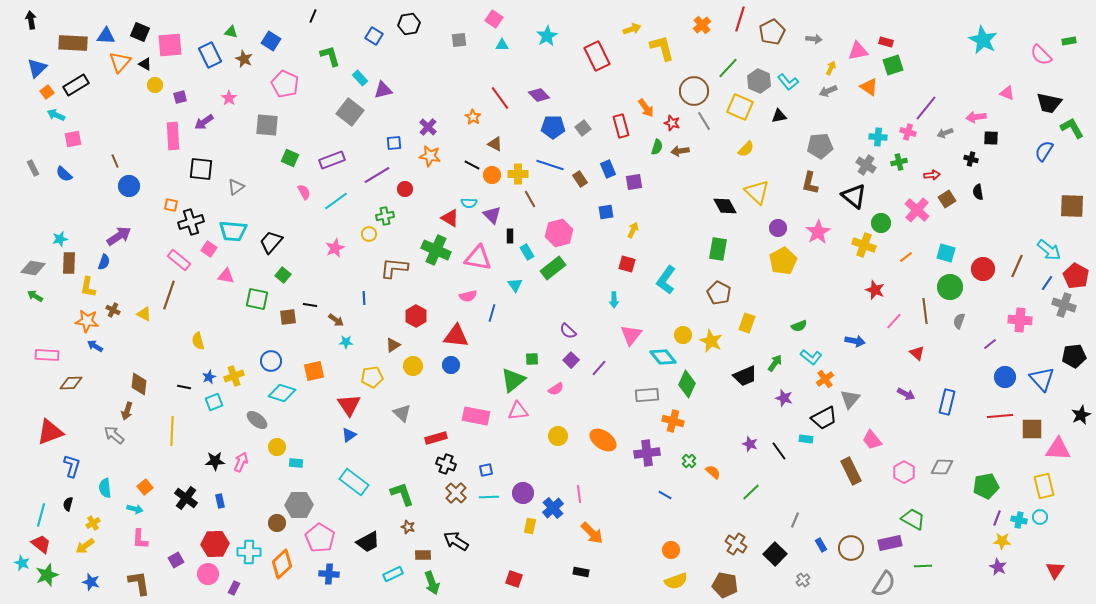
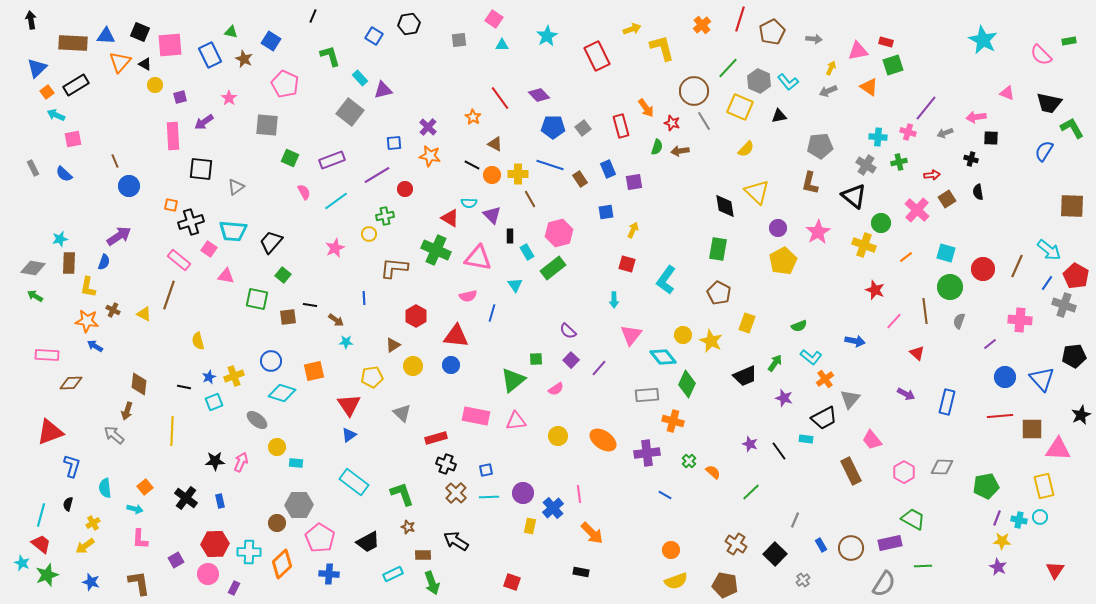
black diamond at (725, 206): rotated 20 degrees clockwise
green square at (532, 359): moved 4 px right
pink triangle at (518, 411): moved 2 px left, 10 px down
red square at (514, 579): moved 2 px left, 3 px down
